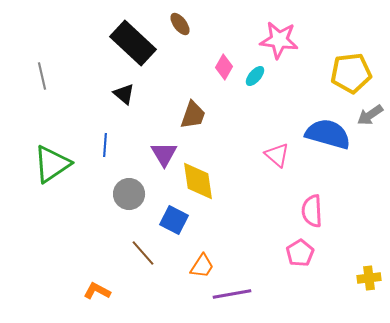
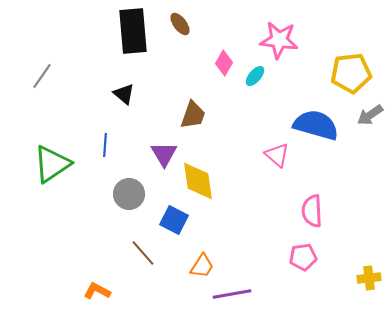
black rectangle: moved 12 px up; rotated 42 degrees clockwise
pink diamond: moved 4 px up
gray line: rotated 48 degrees clockwise
blue semicircle: moved 12 px left, 9 px up
pink pentagon: moved 3 px right, 4 px down; rotated 24 degrees clockwise
